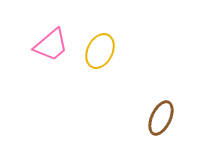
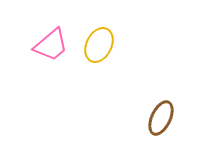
yellow ellipse: moved 1 px left, 6 px up
